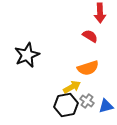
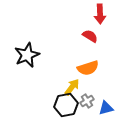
red arrow: moved 1 px down
yellow arrow: rotated 24 degrees counterclockwise
gray cross: rotated 24 degrees clockwise
blue triangle: moved 2 px down
